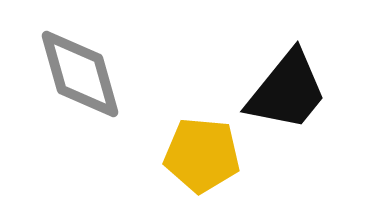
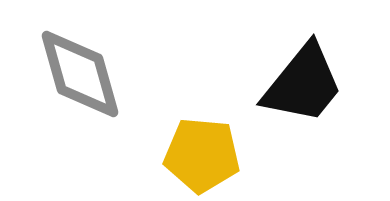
black trapezoid: moved 16 px right, 7 px up
